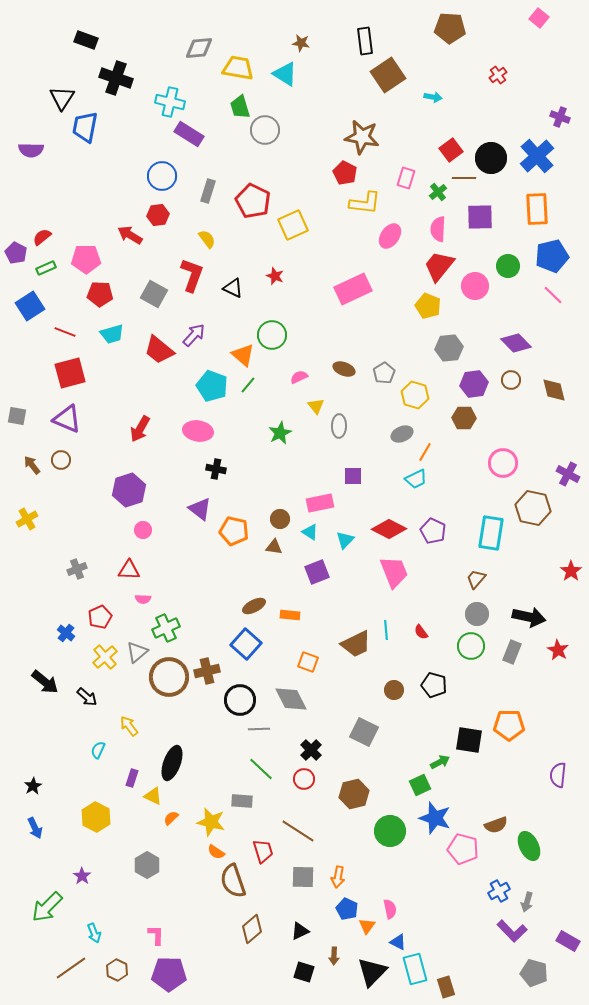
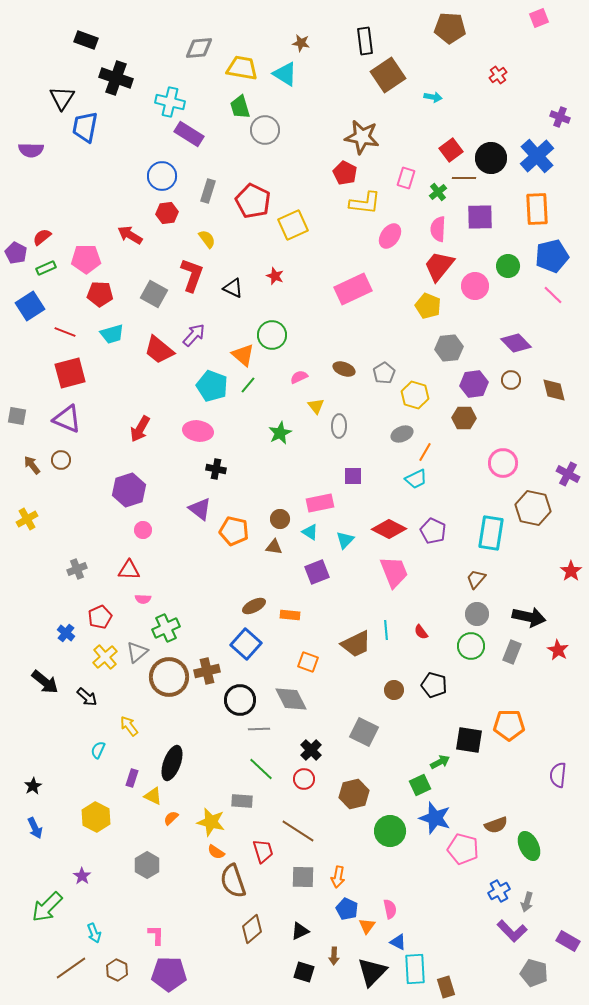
pink square at (539, 18): rotated 30 degrees clockwise
yellow trapezoid at (238, 68): moved 4 px right
red hexagon at (158, 215): moved 9 px right, 2 px up
cyan rectangle at (415, 969): rotated 12 degrees clockwise
